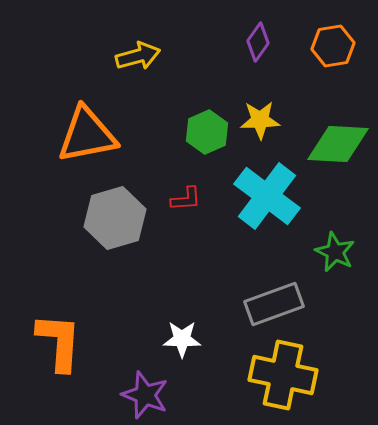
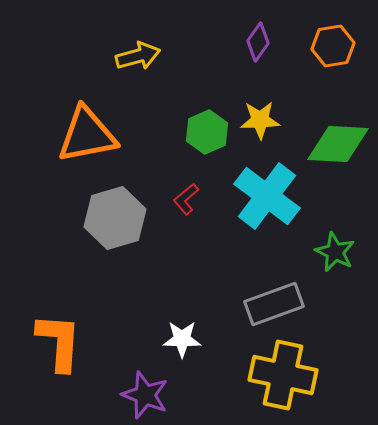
red L-shape: rotated 144 degrees clockwise
